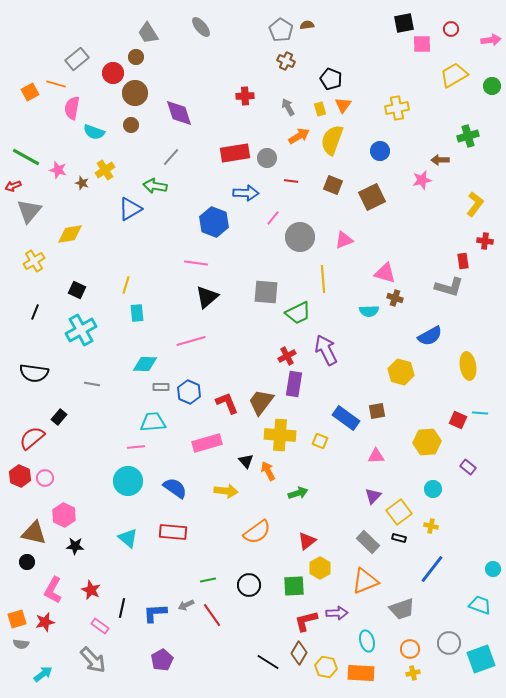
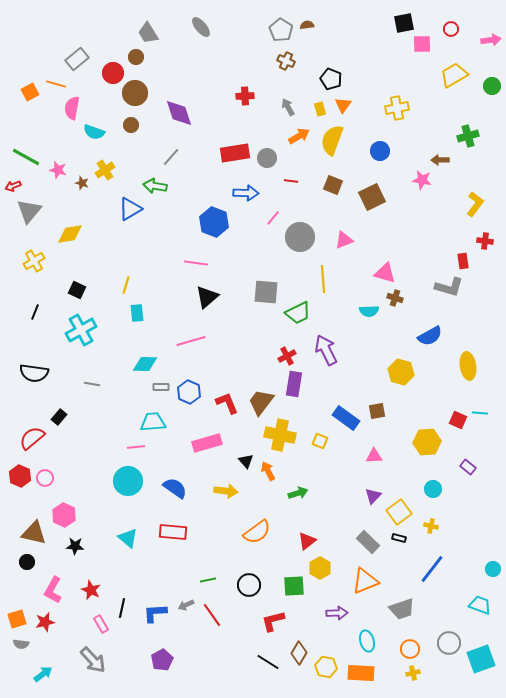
pink star at (422, 180): rotated 24 degrees clockwise
yellow cross at (280, 435): rotated 8 degrees clockwise
pink triangle at (376, 456): moved 2 px left
red L-shape at (306, 621): moved 33 px left
pink rectangle at (100, 626): moved 1 px right, 2 px up; rotated 24 degrees clockwise
